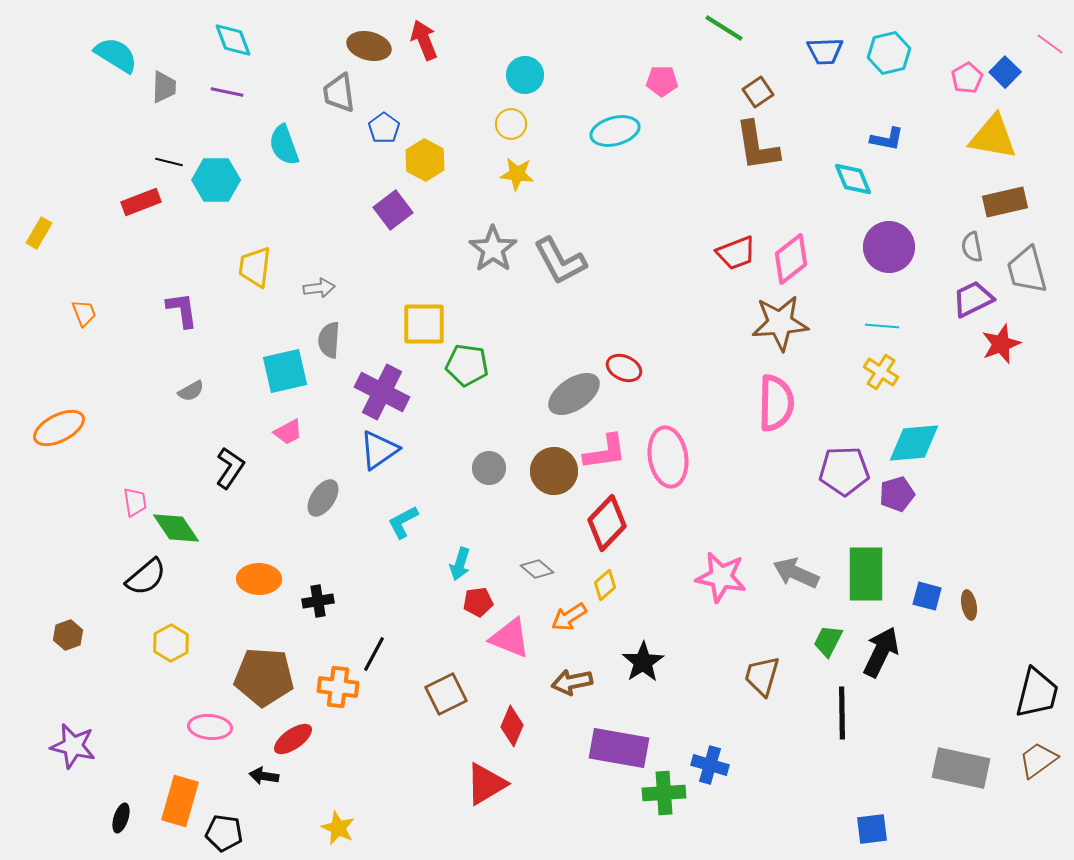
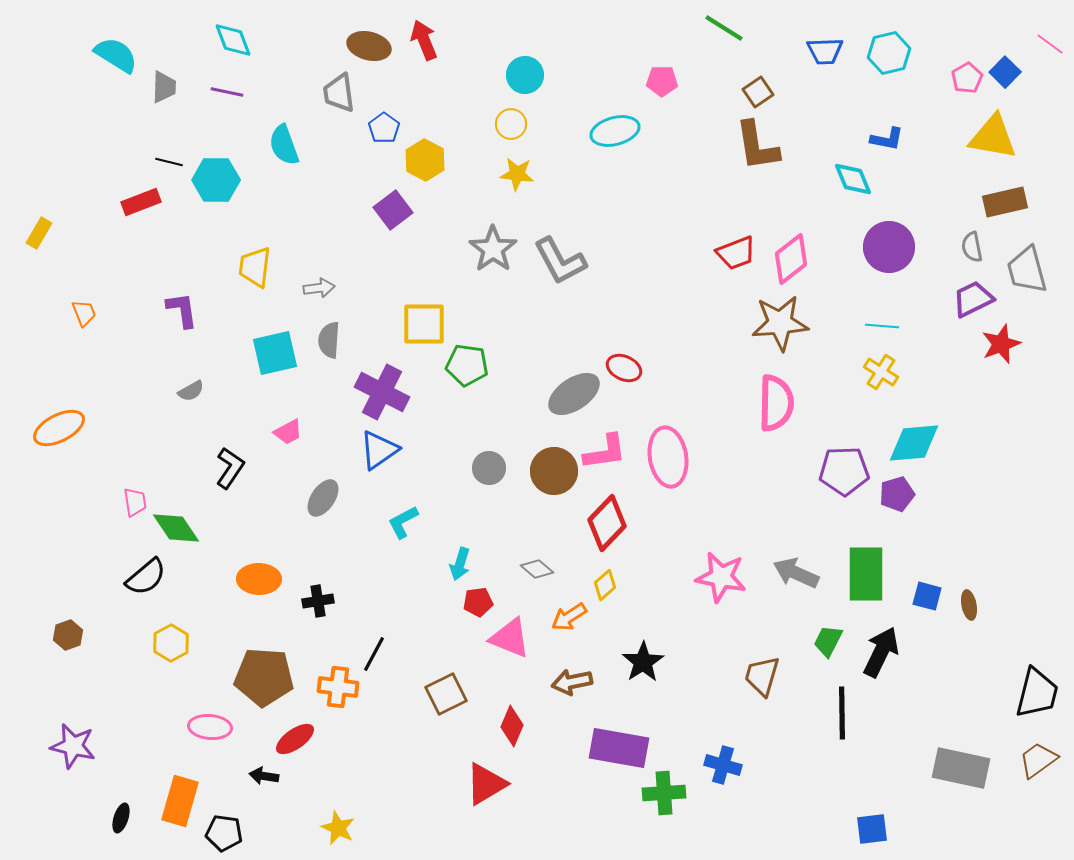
cyan square at (285, 371): moved 10 px left, 18 px up
red ellipse at (293, 739): moved 2 px right
blue cross at (710, 765): moved 13 px right
